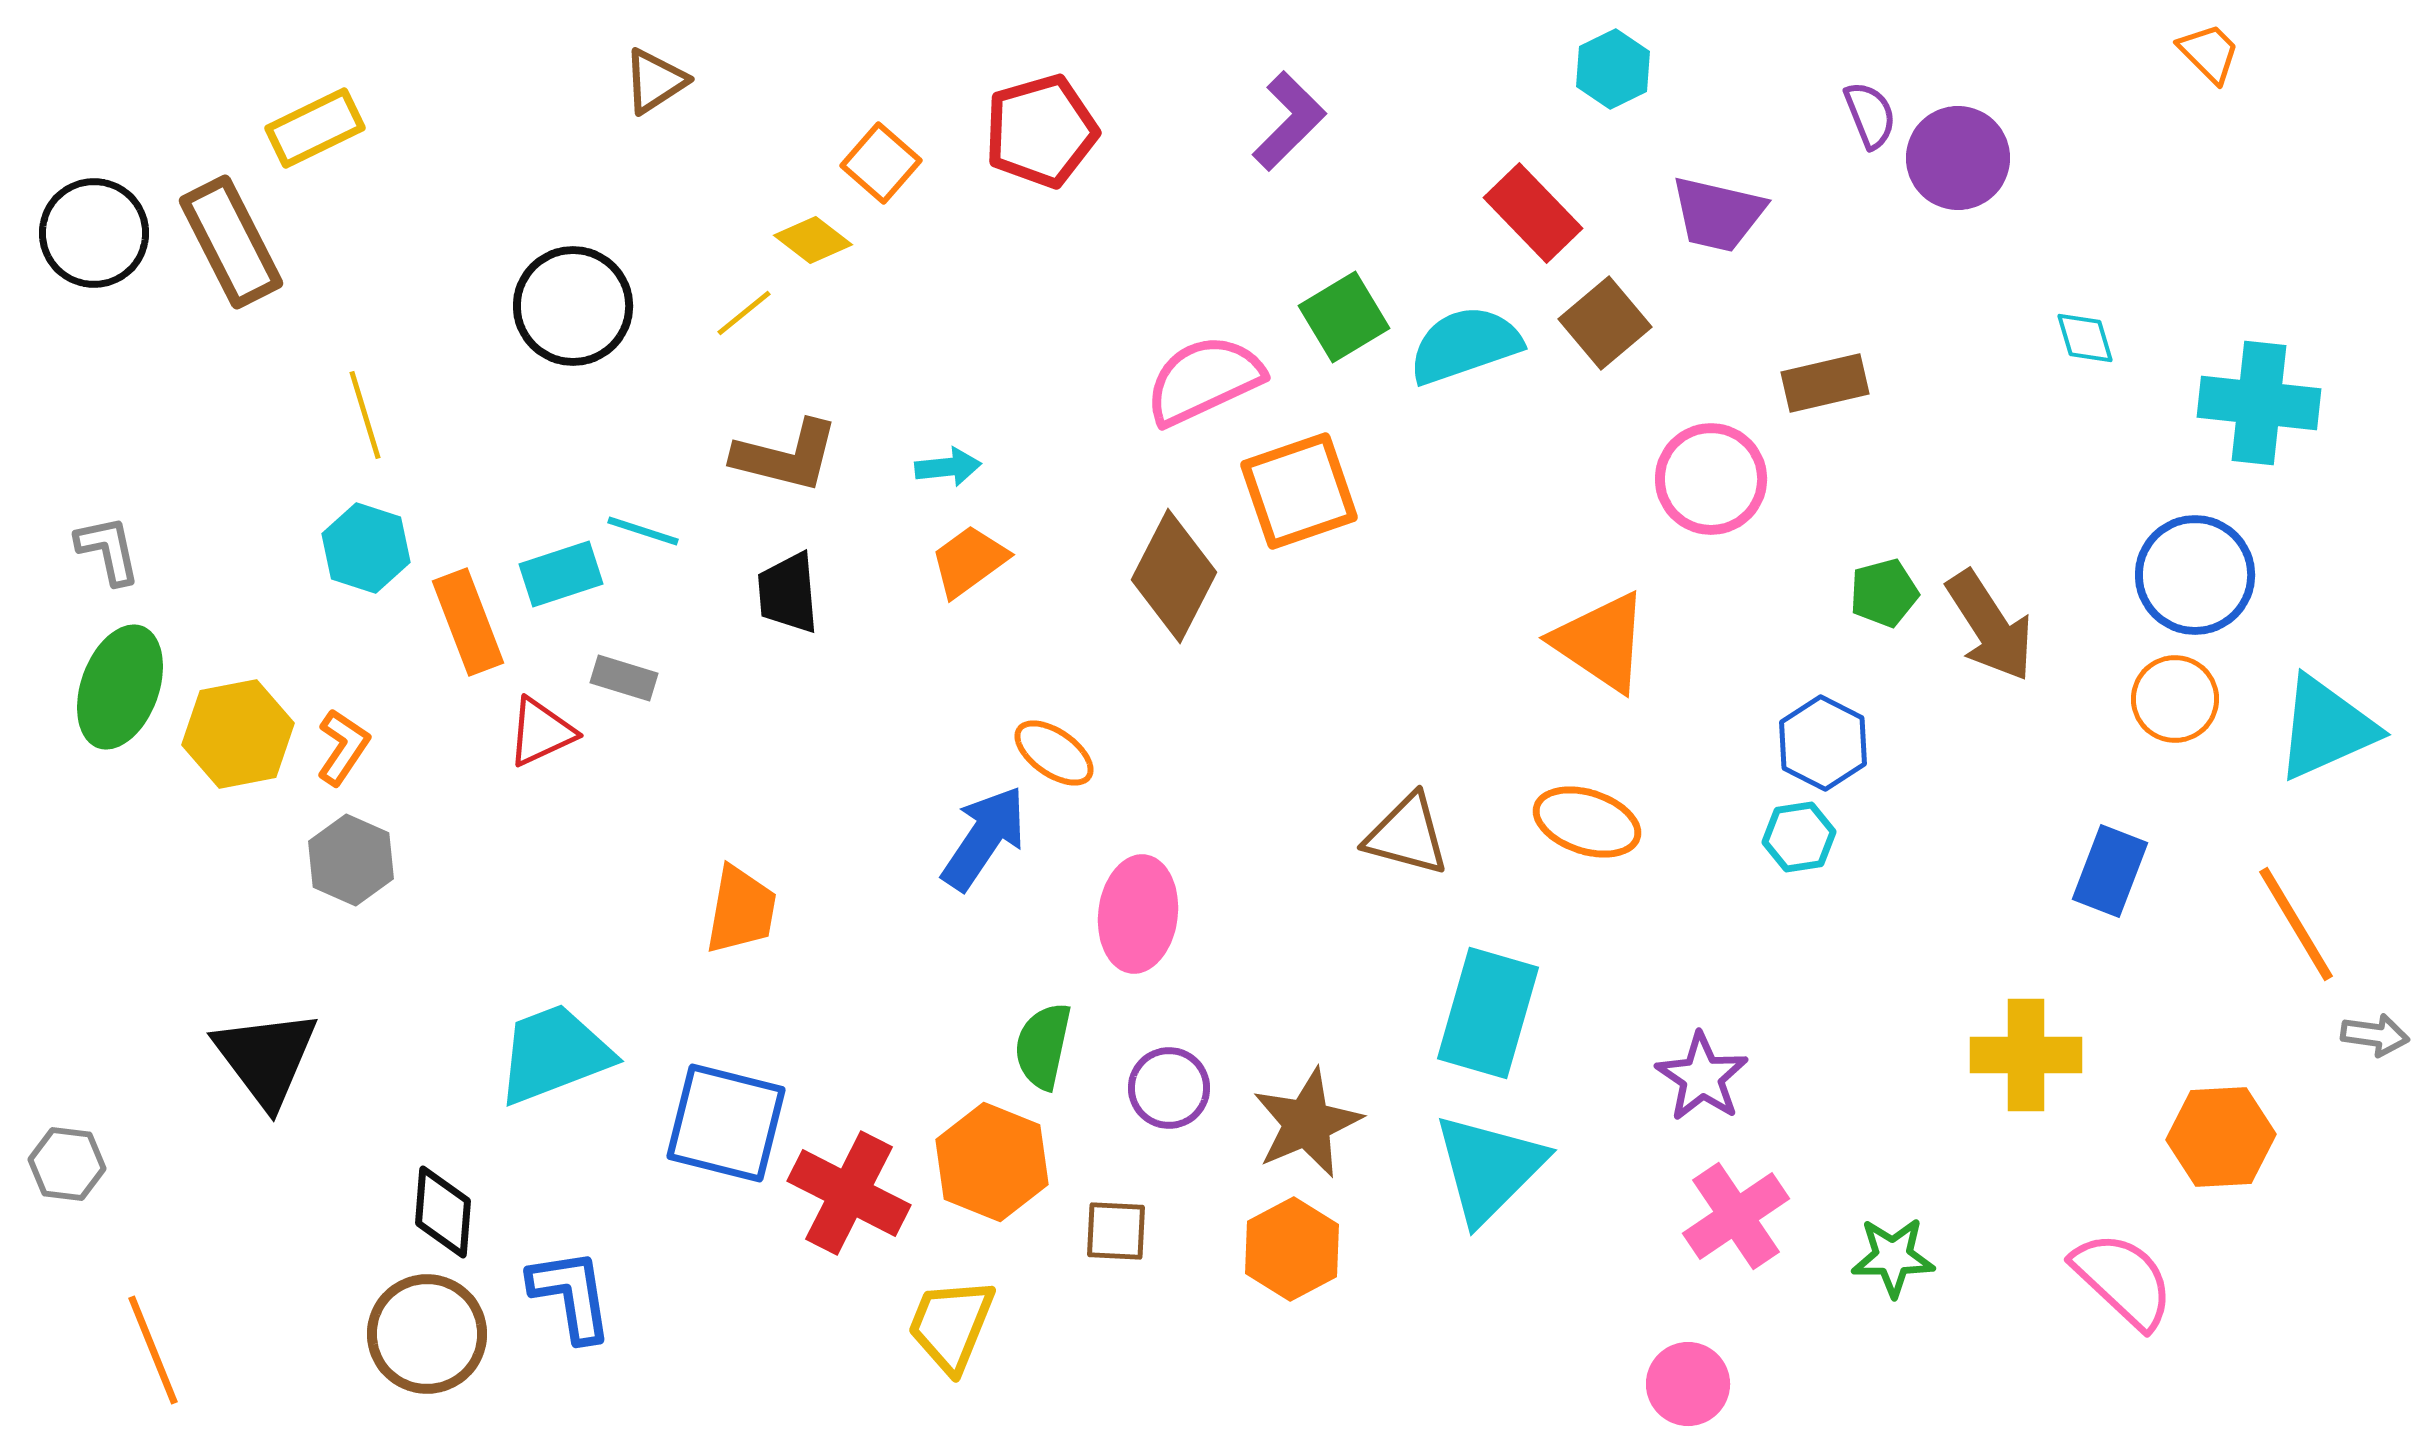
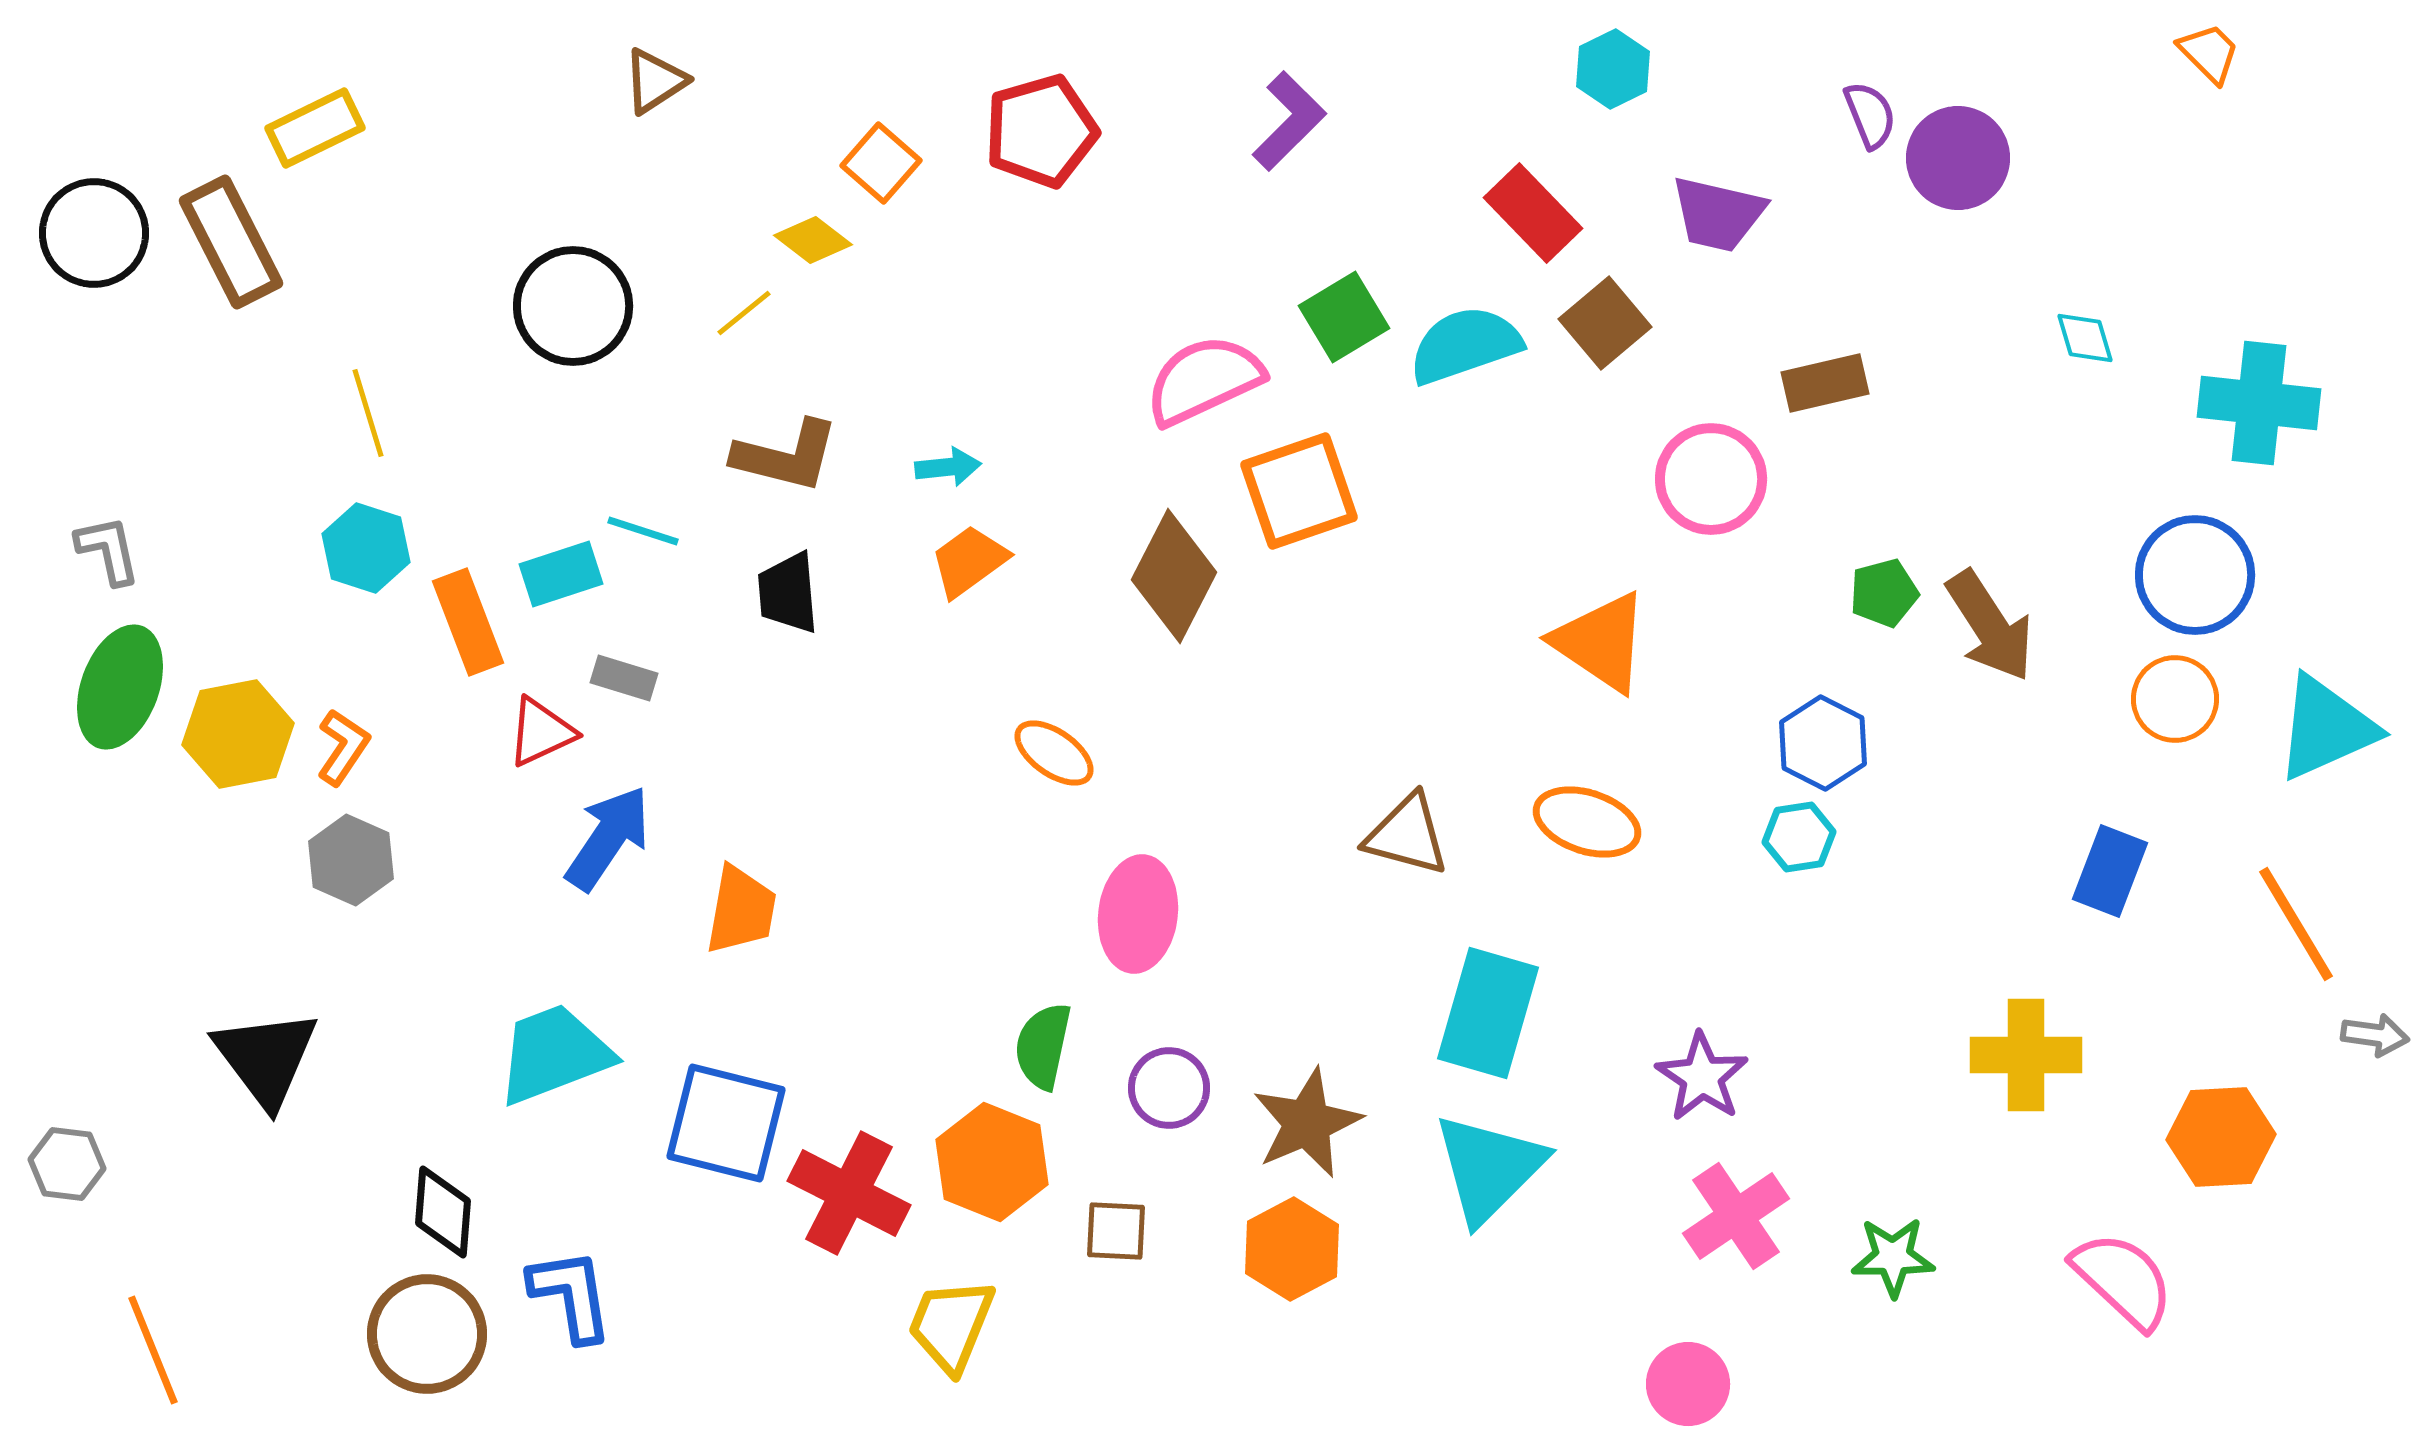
yellow line at (365, 415): moved 3 px right, 2 px up
blue arrow at (984, 838): moved 376 px left
